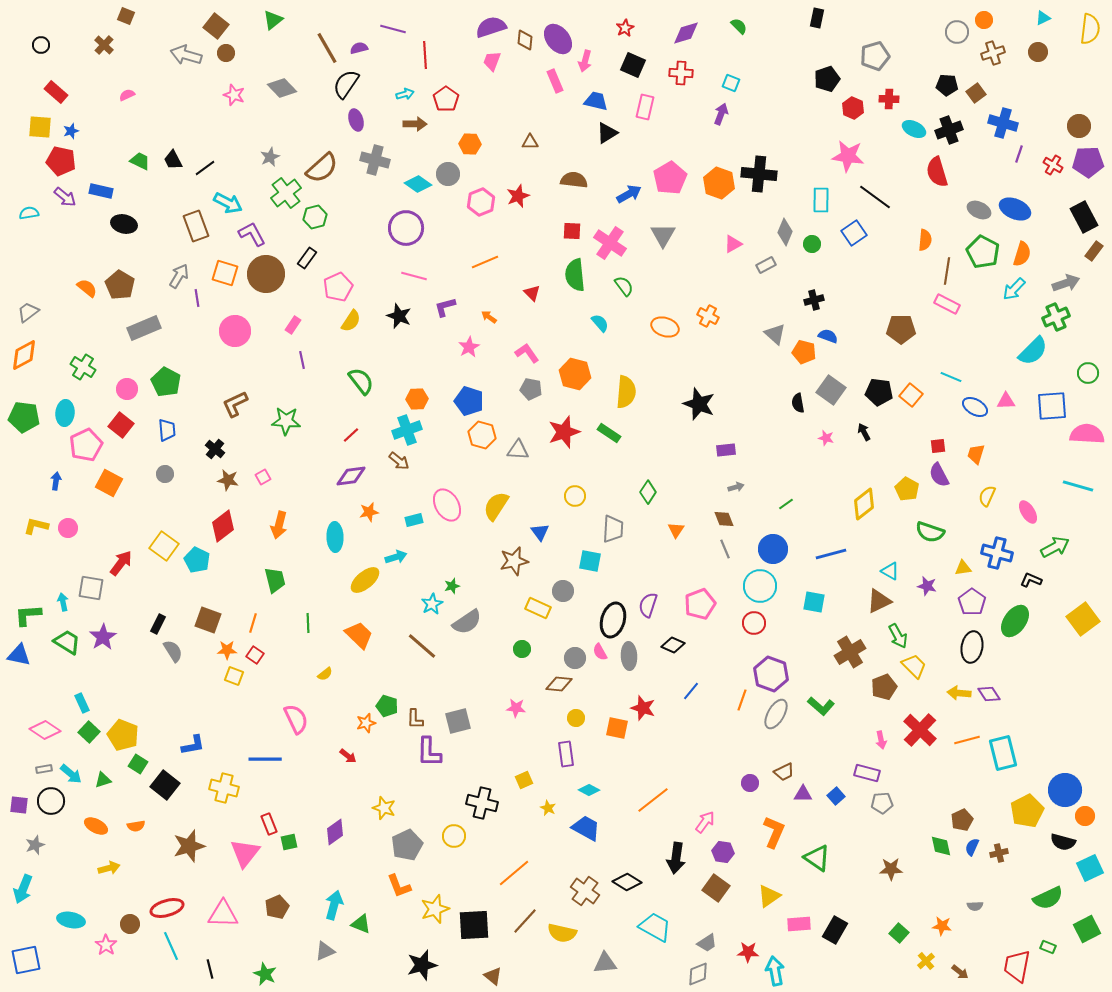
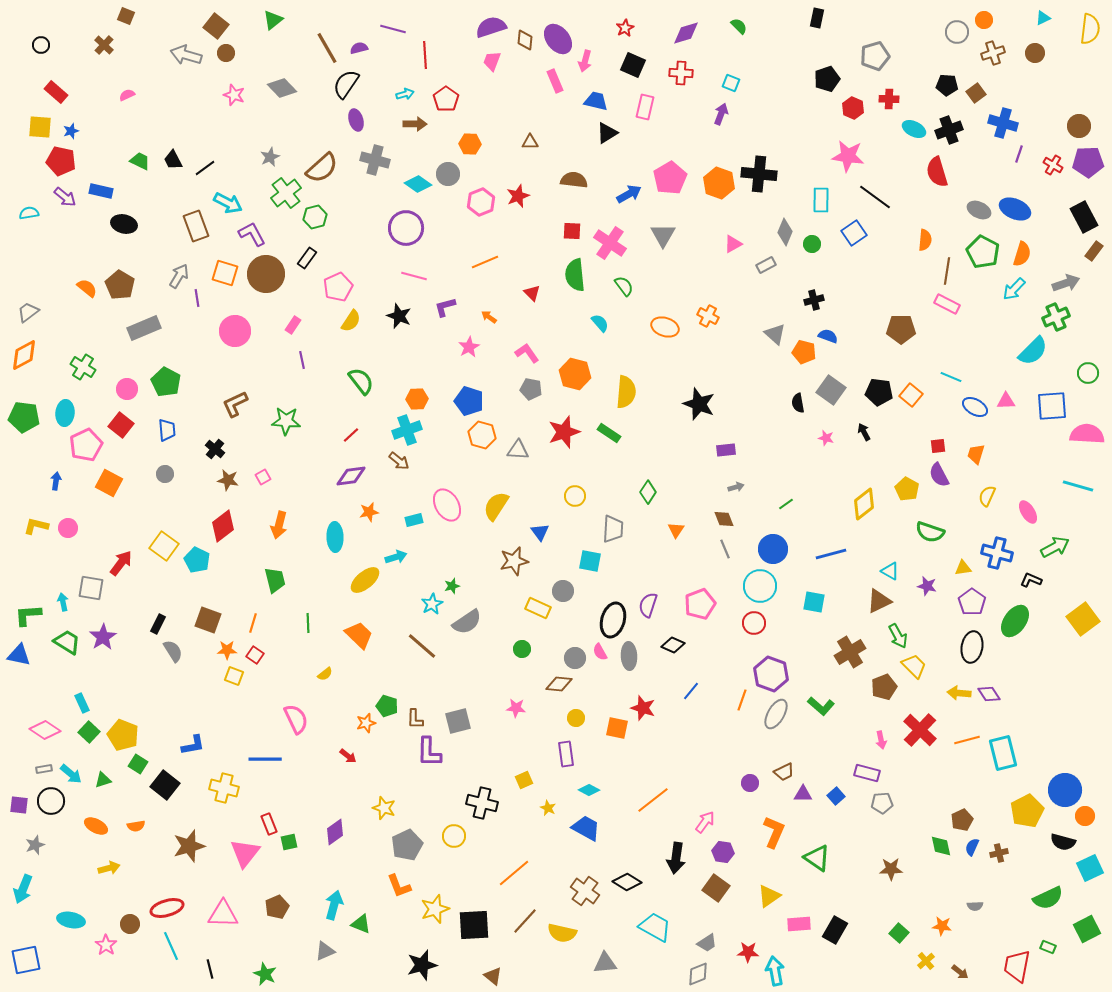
brown circle at (1038, 52): moved 3 px left, 1 px down
